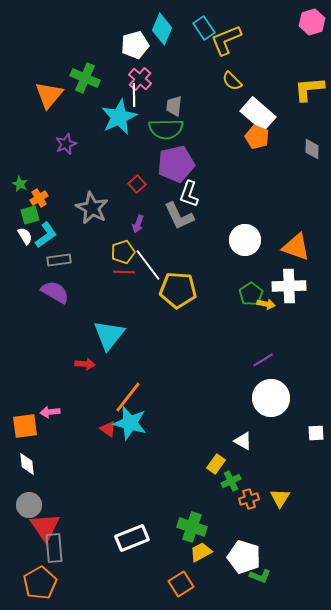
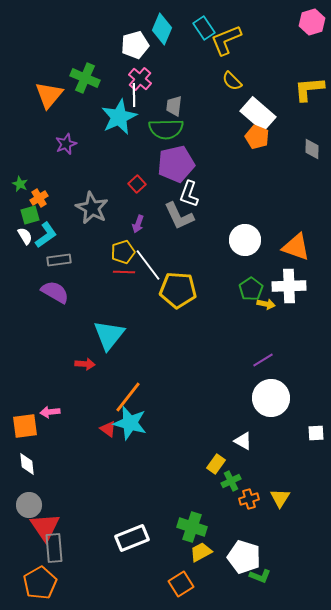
green pentagon at (251, 294): moved 5 px up
